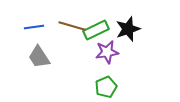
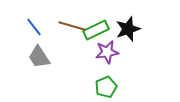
blue line: rotated 60 degrees clockwise
